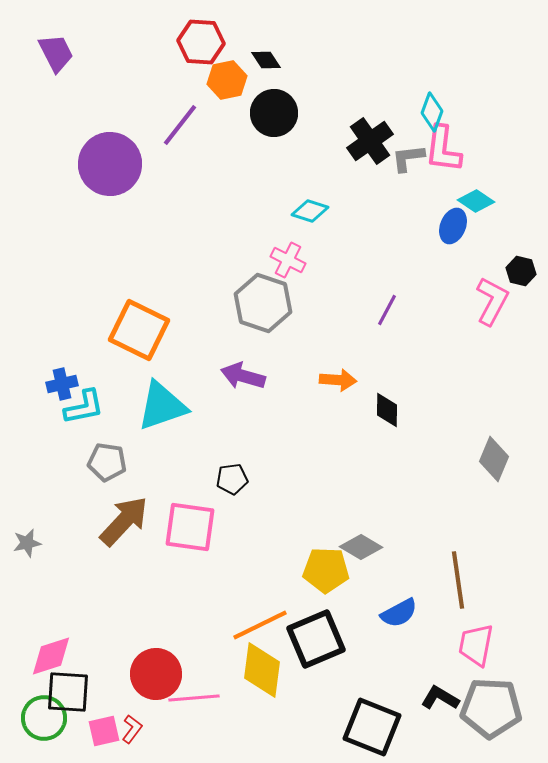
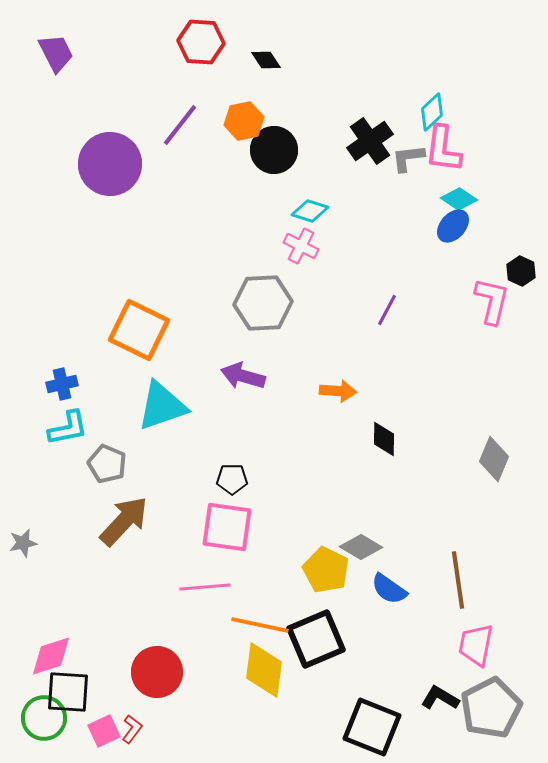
orange hexagon at (227, 80): moved 17 px right, 41 px down
cyan diamond at (432, 112): rotated 27 degrees clockwise
black circle at (274, 113): moved 37 px down
cyan diamond at (476, 201): moved 17 px left, 2 px up
blue ellipse at (453, 226): rotated 20 degrees clockwise
pink cross at (288, 260): moved 13 px right, 14 px up
black hexagon at (521, 271): rotated 12 degrees clockwise
pink L-shape at (492, 301): rotated 15 degrees counterclockwise
gray hexagon at (263, 303): rotated 22 degrees counterclockwise
orange arrow at (338, 380): moved 11 px down
cyan L-shape at (84, 407): moved 16 px left, 21 px down
black diamond at (387, 410): moved 3 px left, 29 px down
gray pentagon at (107, 462): moved 2 px down; rotated 15 degrees clockwise
black pentagon at (232, 479): rotated 8 degrees clockwise
pink square at (190, 527): moved 37 px right
gray star at (27, 543): moved 4 px left
yellow pentagon at (326, 570): rotated 24 degrees clockwise
blue semicircle at (399, 613): moved 10 px left, 24 px up; rotated 63 degrees clockwise
orange line at (260, 625): rotated 38 degrees clockwise
yellow diamond at (262, 670): moved 2 px right
red circle at (156, 674): moved 1 px right, 2 px up
pink line at (194, 698): moved 11 px right, 111 px up
gray pentagon at (491, 708): rotated 30 degrees counterclockwise
pink square at (104, 731): rotated 12 degrees counterclockwise
